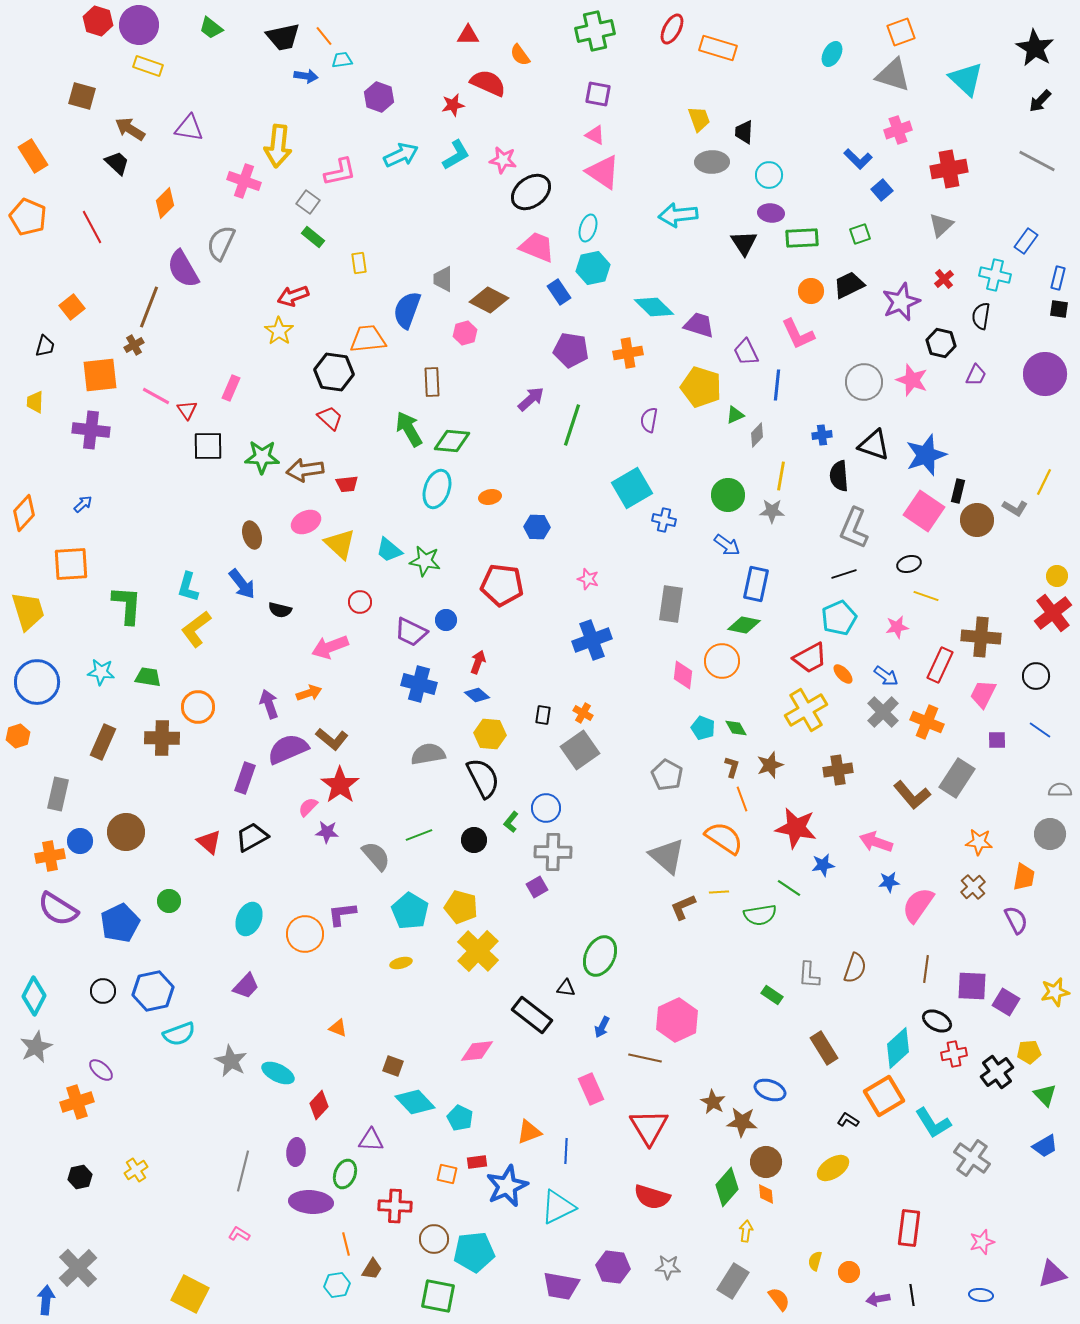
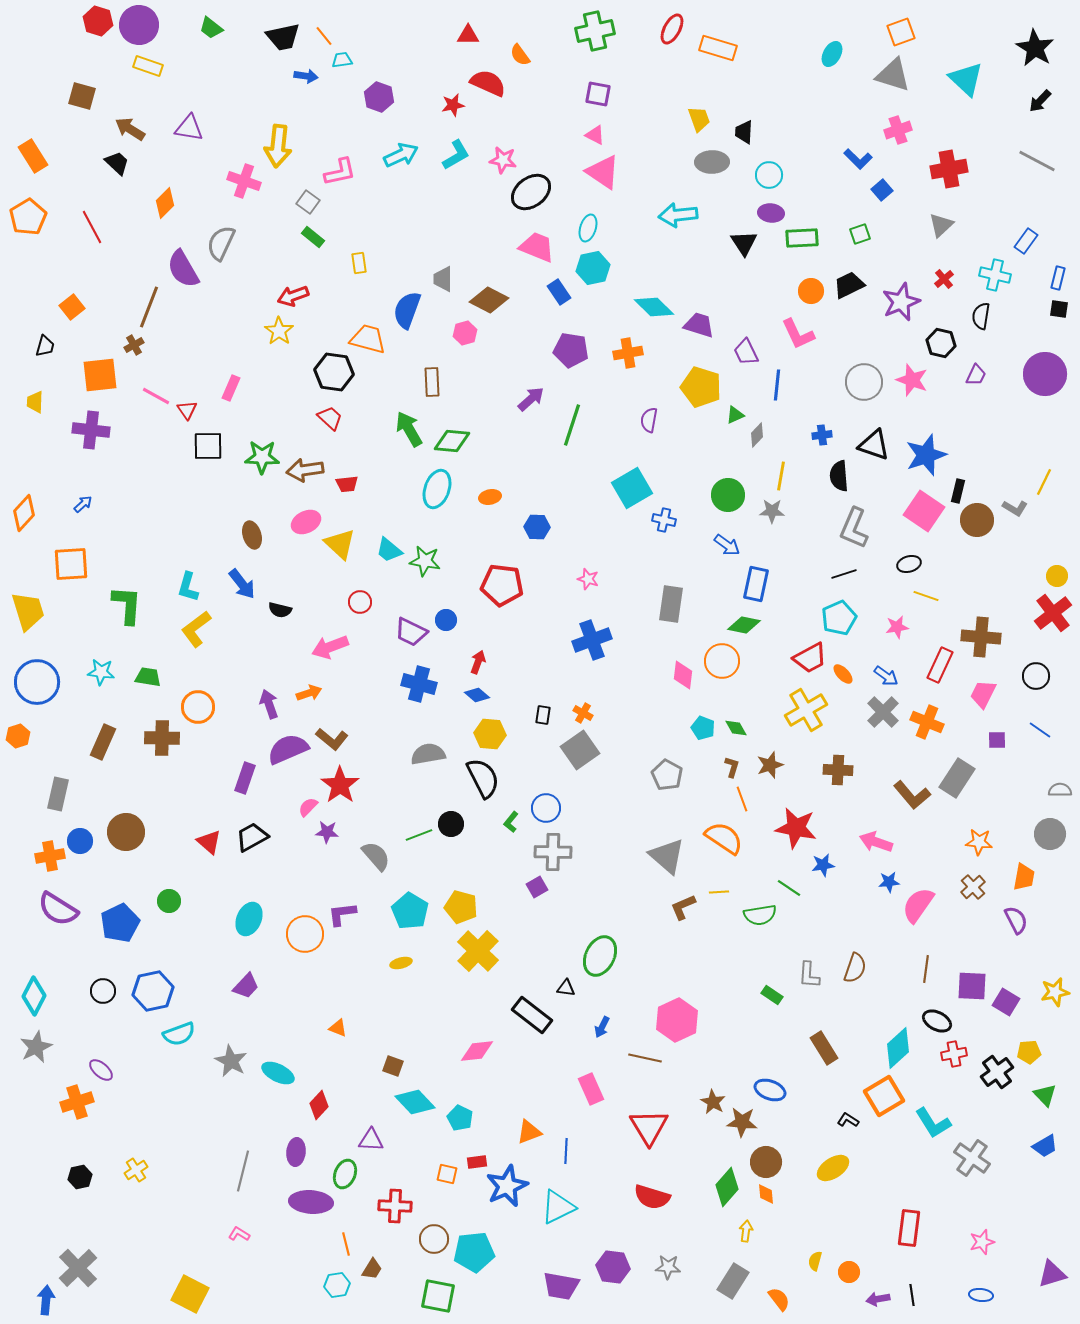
orange pentagon at (28, 217): rotated 18 degrees clockwise
orange trapezoid at (368, 339): rotated 21 degrees clockwise
brown cross at (838, 770): rotated 12 degrees clockwise
black circle at (474, 840): moved 23 px left, 16 px up
